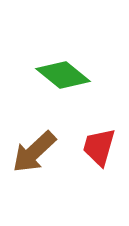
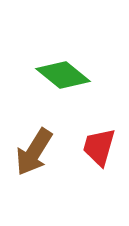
brown arrow: rotated 15 degrees counterclockwise
